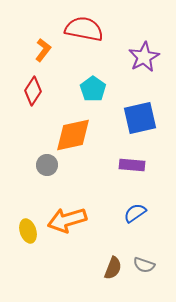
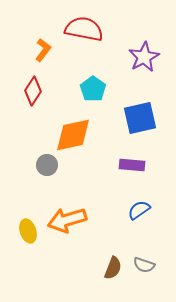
blue semicircle: moved 4 px right, 3 px up
